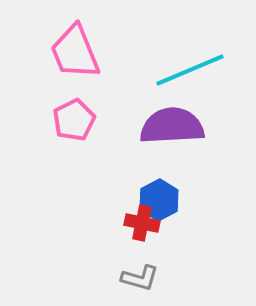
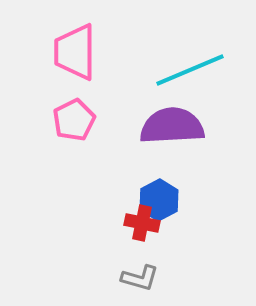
pink trapezoid: rotated 22 degrees clockwise
